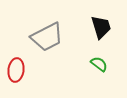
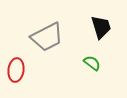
green semicircle: moved 7 px left, 1 px up
